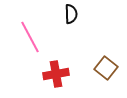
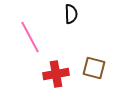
brown square: moved 12 px left; rotated 25 degrees counterclockwise
